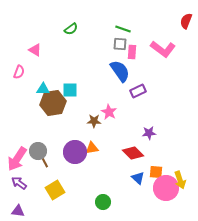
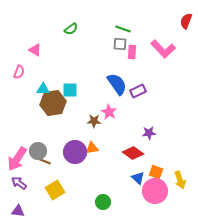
pink L-shape: rotated 10 degrees clockwise
blue semicircle: moved 3 px left, 13 px down
red diamond: rotated 10 degrees counterclockwise
brown line: rotated 40 degrees counterclockwise
orange square: rotated 16 degrees clockwise
pink circle: moved 11 px left, 3 px down
